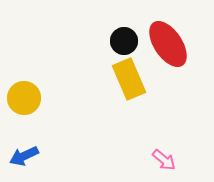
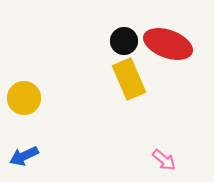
red ellipse: rotated 36 degrees counterclockwise
